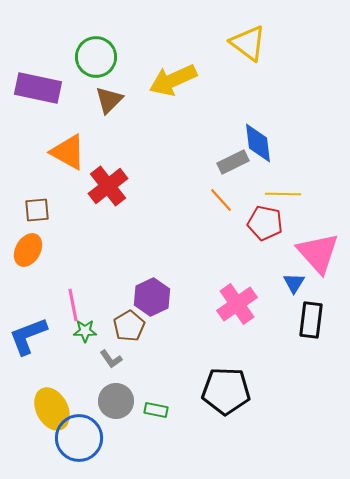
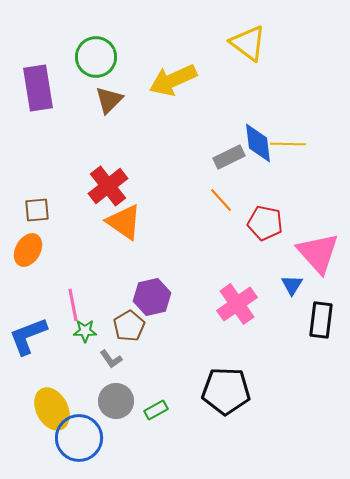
purple rectangle: rotated 69 degrees clockwise
orange triangle: moved 56 px right, 70 px down; rotated 6 degrees clockwise
gray rectangle: moved 4 px left, 5 px up
yellow line: moved 5 px right, 50 px up
blue triangle: moved 2 px left, 2 px down
purple hexagon: rotated 12 degrees clockwise
black rectangle: moved 10 px right
green rectangle: rotated 40 degrees counterclockwise
